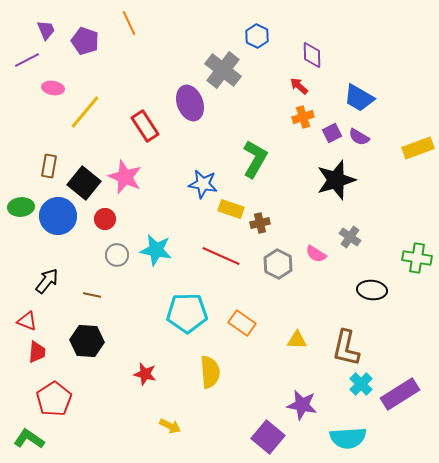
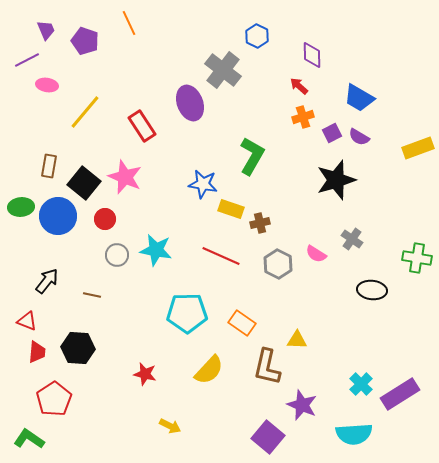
pink ellipse at (53, 88): moved 6 px left, 3 px up
red rectangle at (145, 126): moved 3 px left
green L-shape at (255, 159): moved 3 px left, 3 px up
gray cross at (350, 237): moved 2 px right, 2 px down
black hexagon at (87, 341): moved 9 px left, 7 px down
brown L-shape at (346, 348): moved 79 px left, 19 px down
yellow semicircle at (210, 372): moved 1 px left, 2 px up; rotated 48 degrees clockwise
purple star at (302, 405): rotated 12 degrees clockwise
cyan semicircle at (348, 438): moved 6 px right, 4 px up
